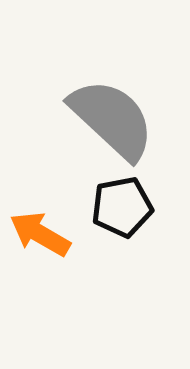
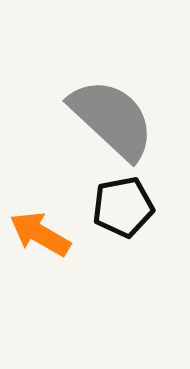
black pentagon: moved 1 px right
